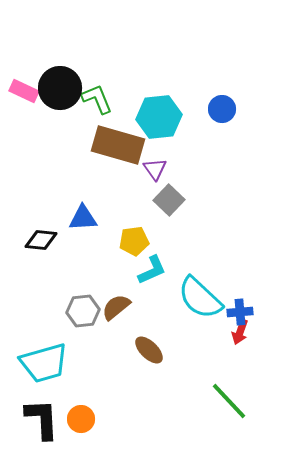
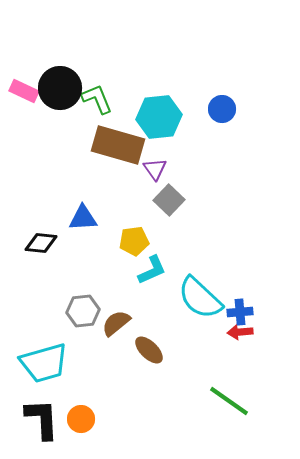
black diamond: moved 3 px down
brown semicircle: moved 16 px down
red arrow: rotated 65 degrees clockwise
green line: rotated 12 degrees counterclockwise
